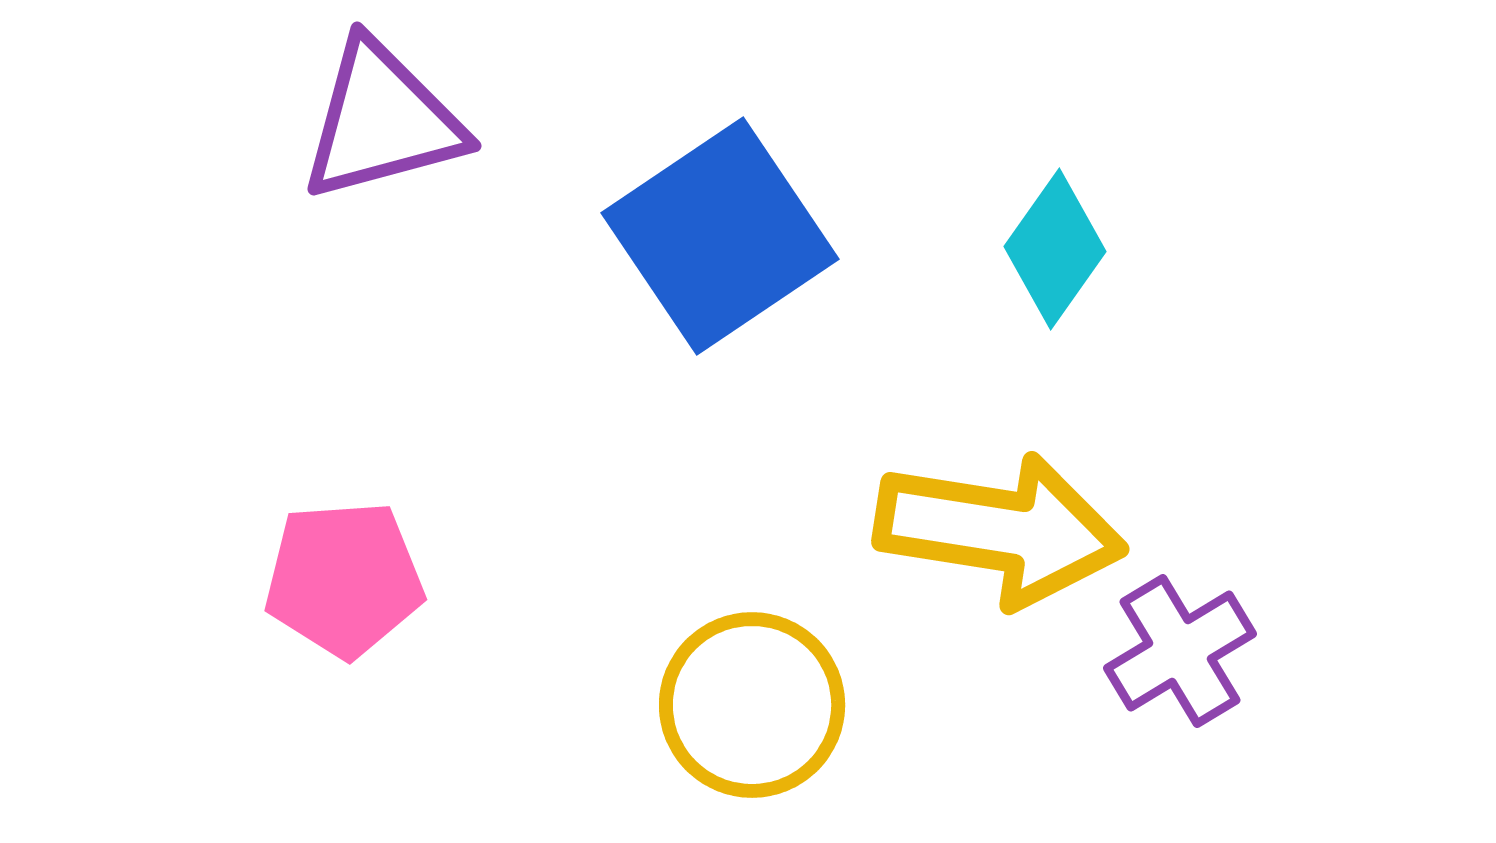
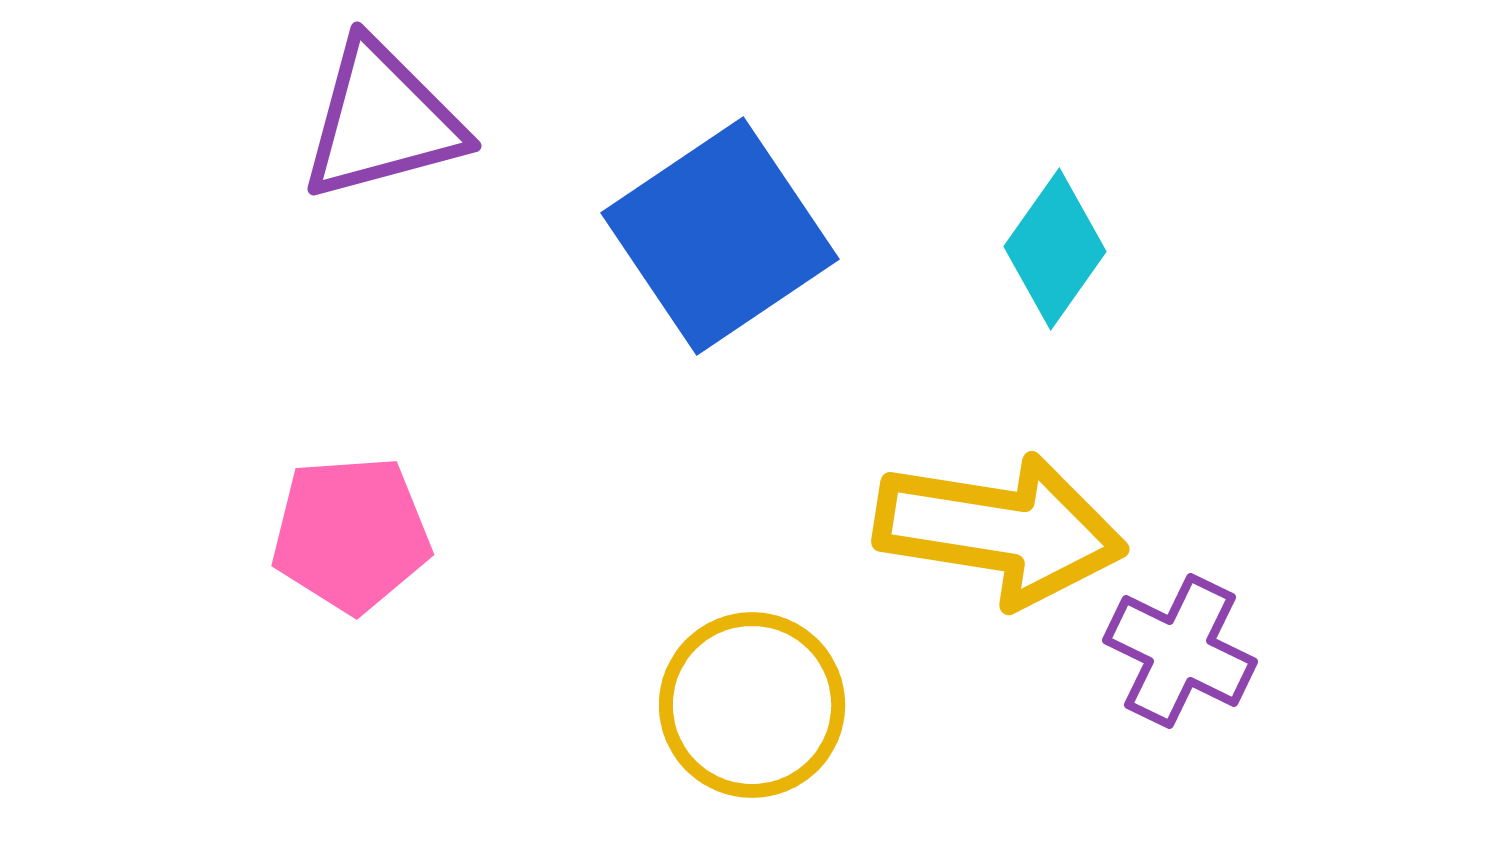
pink pentagon: moved 7 px right, 45 px up
purple cross: rotated 33 degrees counterclockwise
